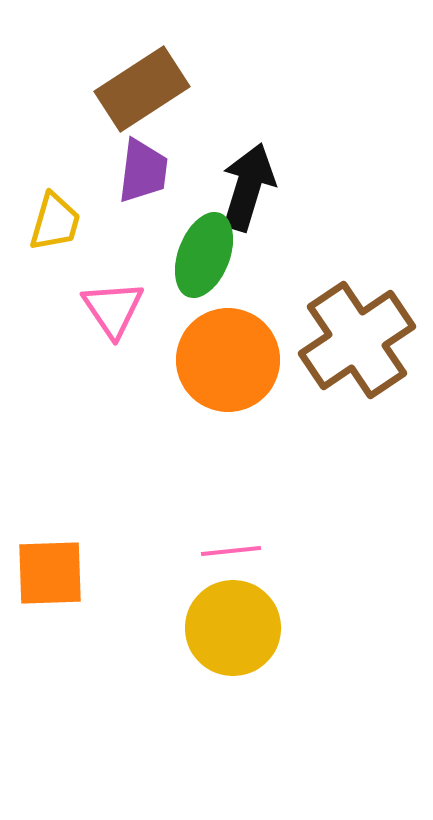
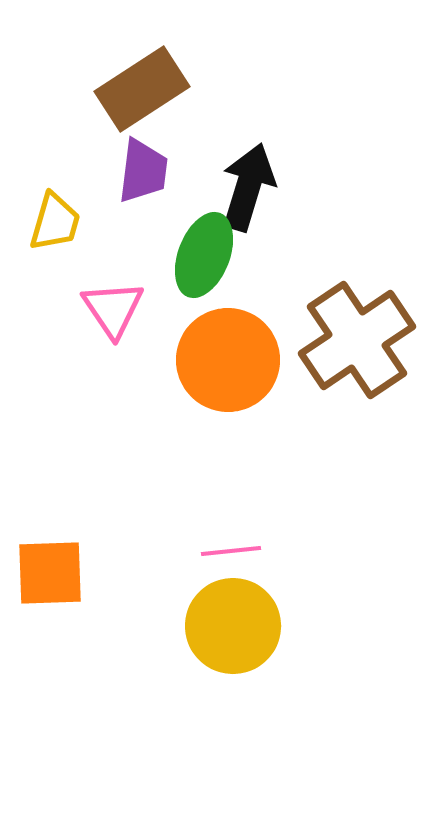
yellow circle: moved 2 px up
